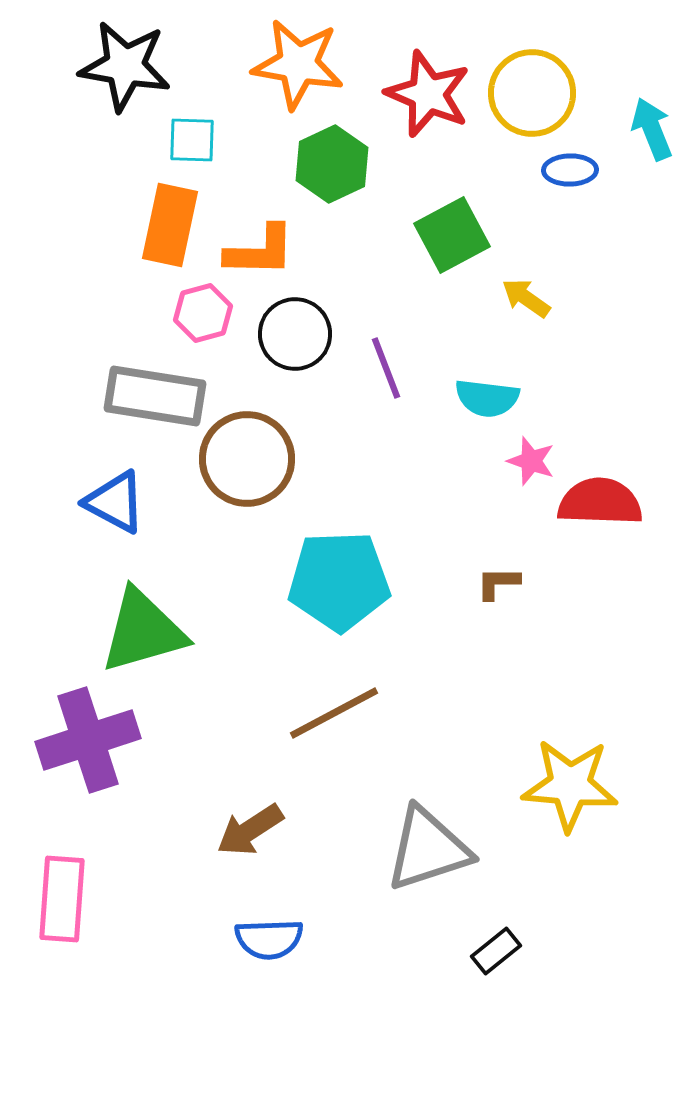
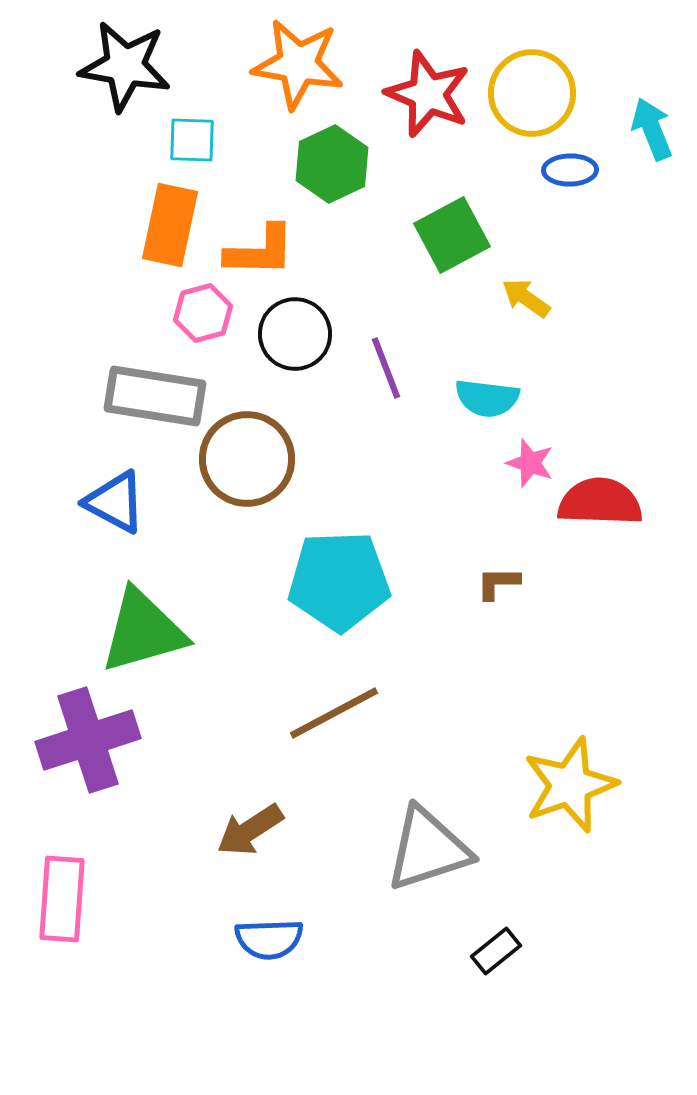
pink star: moved 1 px left, 2 px down
yellow star: rotated 24 degrees counterclockwise
